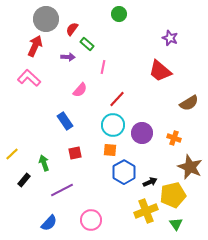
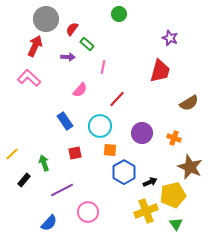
red trapezoid: rotated 115 degrees counterclockwise
cyan circle: moved 13 px left, 1 px down
pink circle: moved 3 px left, 8 px up
